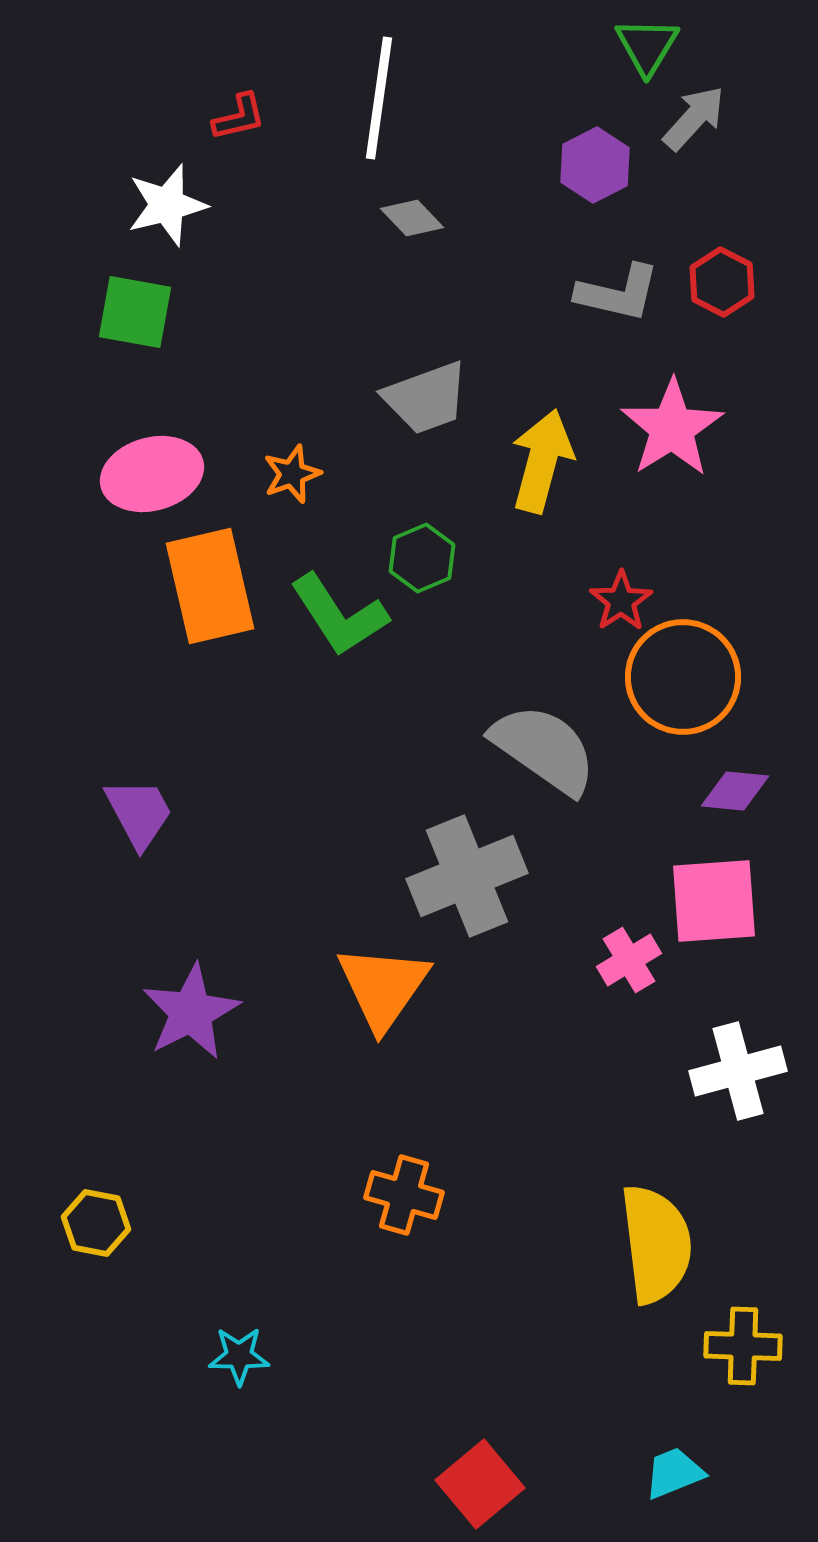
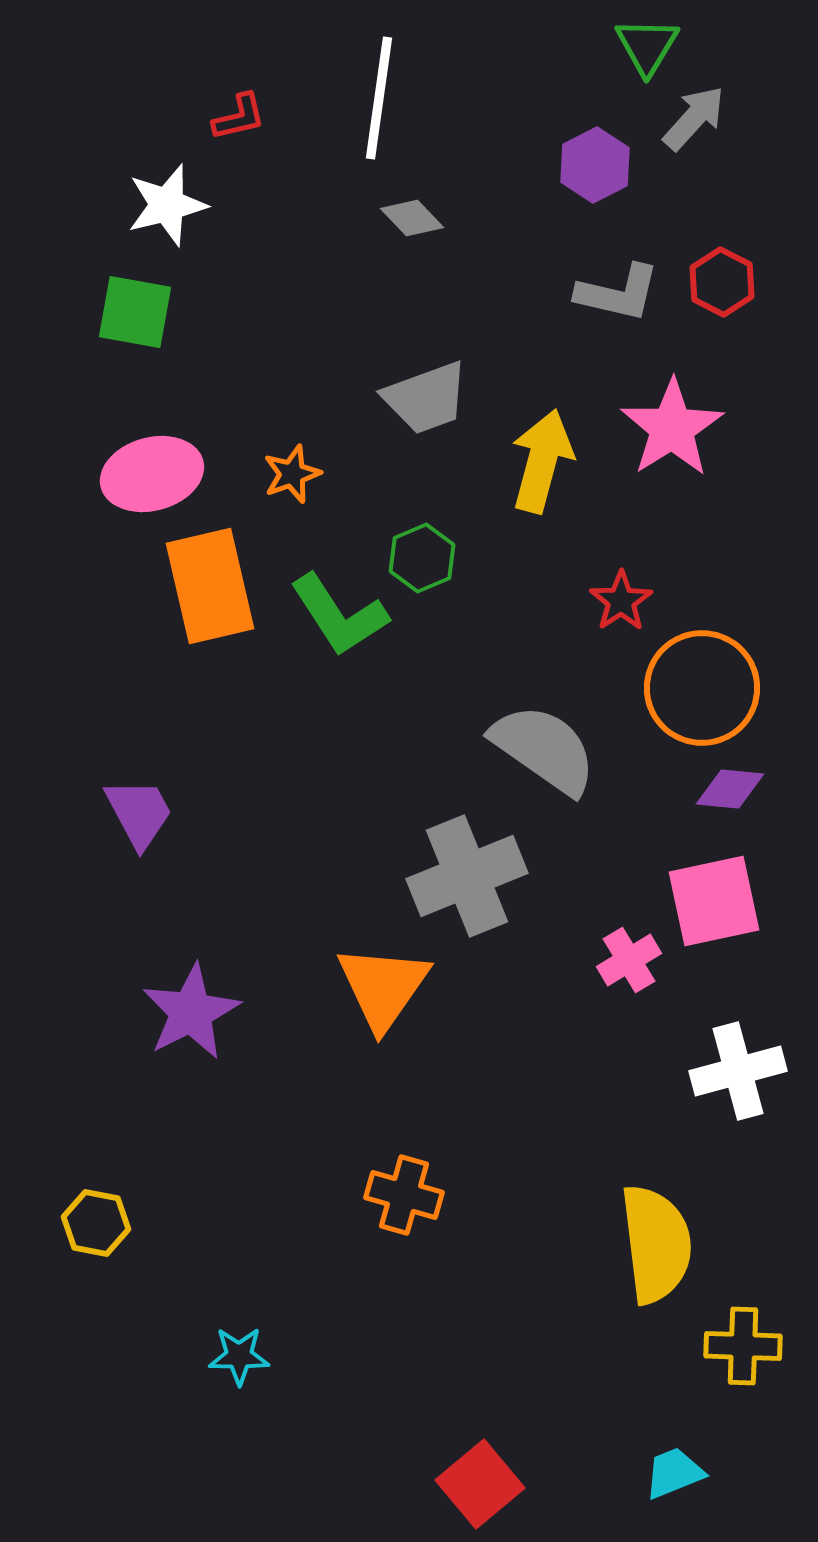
orange circle: moved 19 px right, 11 px down
purple diamond: moved 5 px left, 2 px up
pink square: rotated 8 degrees counterclockwise
